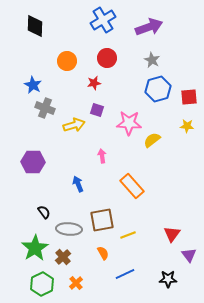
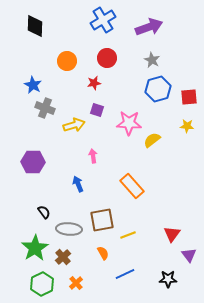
pink arrow: moved 9 px left
